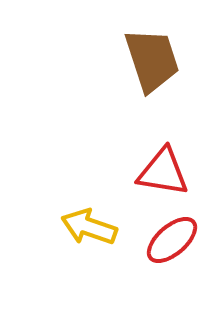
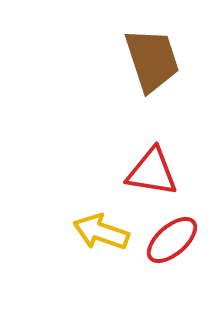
red triangle: moved 11 px left
yellow arrow: moved 12 px right, 5 px down
